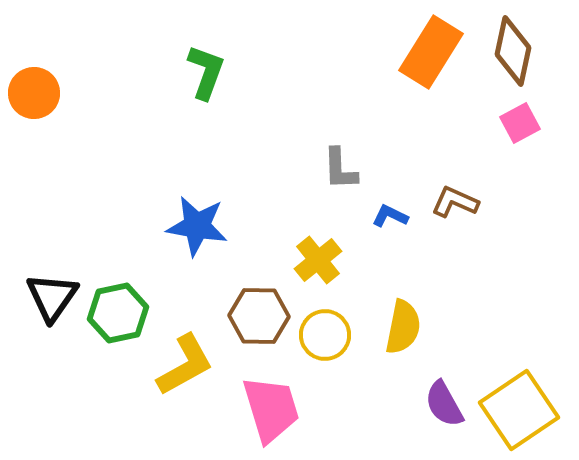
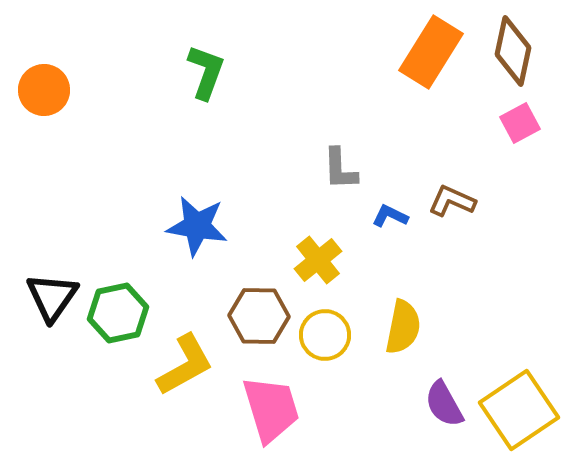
orange circle: moved 10 px right, 3 px up
brown L-shape: moved 3 px left, 1 px up
